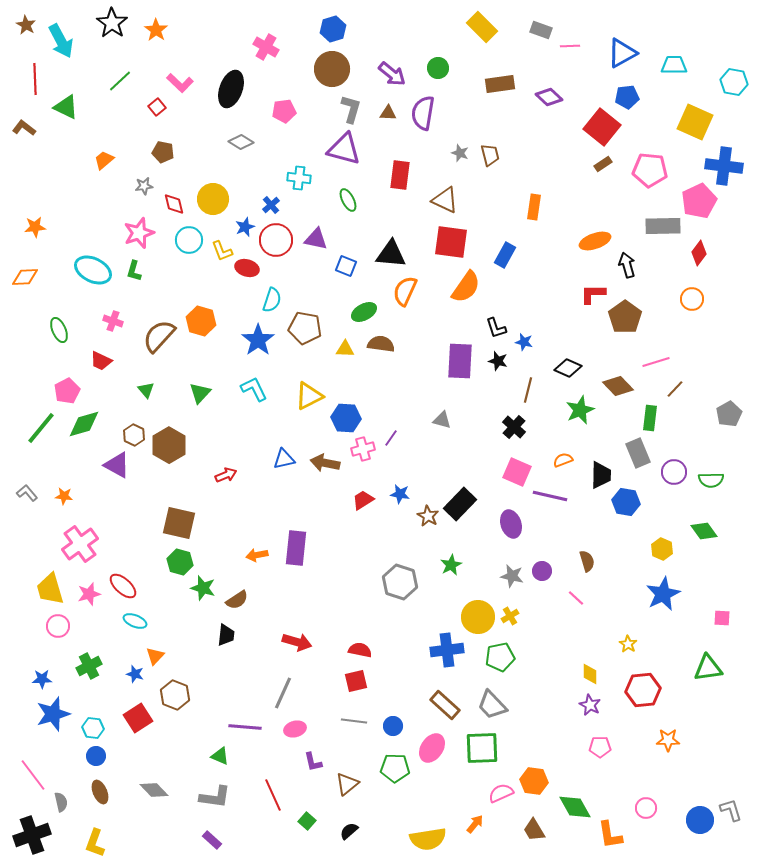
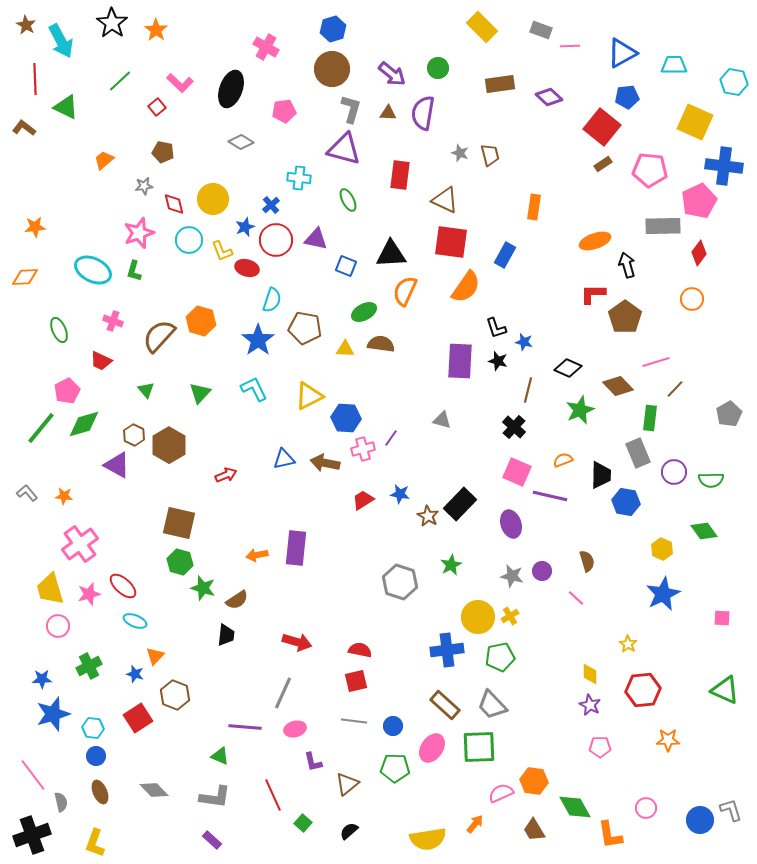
black triangle at (391, 254): rotated 8 degrees counterclockwise
green triangle at (708, 668): moved 17 px right, 22 px down; rotated 32 degrees clockwise
green square at (482, 748): moved 3 px left, 1 px up
green square at (307, 821): moved 4 px left, 2 px down
